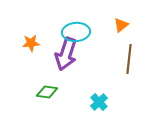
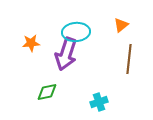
green diamond: rotated 20 degrees counterclockwise
cyan cross: rotated 24 degrees clockwise
